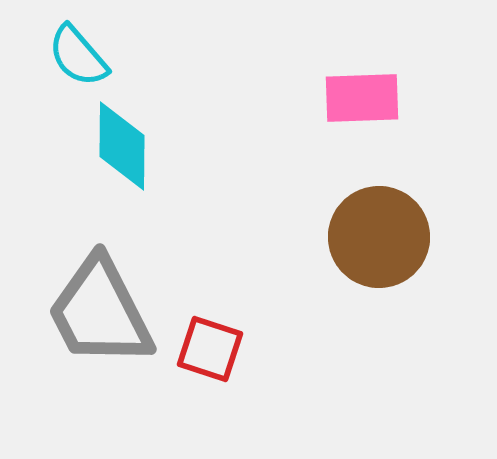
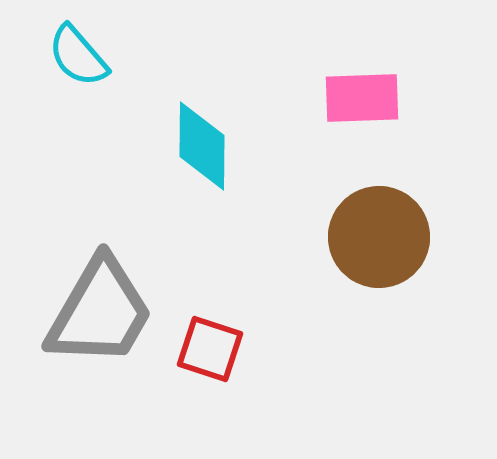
cyan diamond: moved 80 px right
gray trapezoid: rotated 123 degrees counterclockwise
